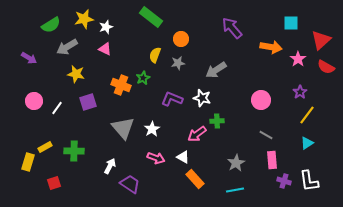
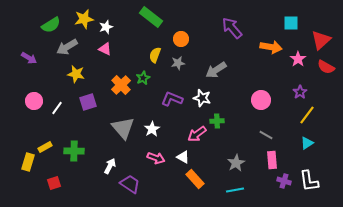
orange cross at (121, 85): rotated 24 degrees clockwise
